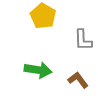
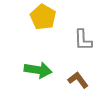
yellow pentagon: moved 1 px down
